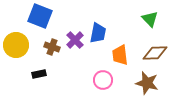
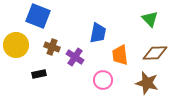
blue square: moved 2 px left
purple cross: moved 17 px down; rotated 12 degrees counterclockwise
